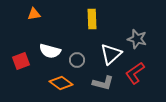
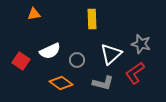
gray star: moved 4 px right, 5 px down
white semicircle: rotated 40 degrees counterclockwise
red square: rotated 36 degrees counterclockwise
